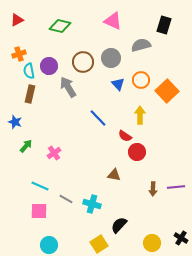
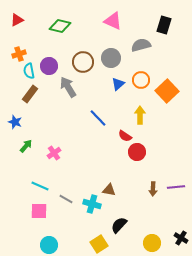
blue triangle: rotated 32 degrees clockwise
brown rectangle: rotated 24 degrees clockwise
brown triangle: moved 5 px left, 15 px down
